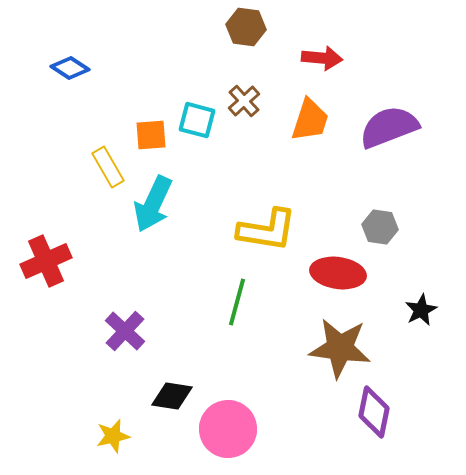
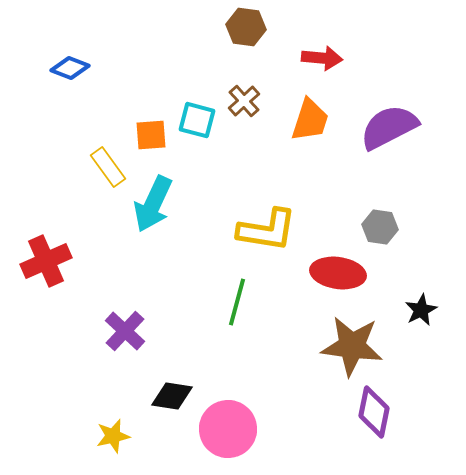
blue diamond: rotated 12 degrees counterclockwise
purple semicircle: rotated 6 degrees counterclockwise
yellow rectangle: rotated 6 degrees counterclockwise
brown star: moved 12 px right, 2 px up
